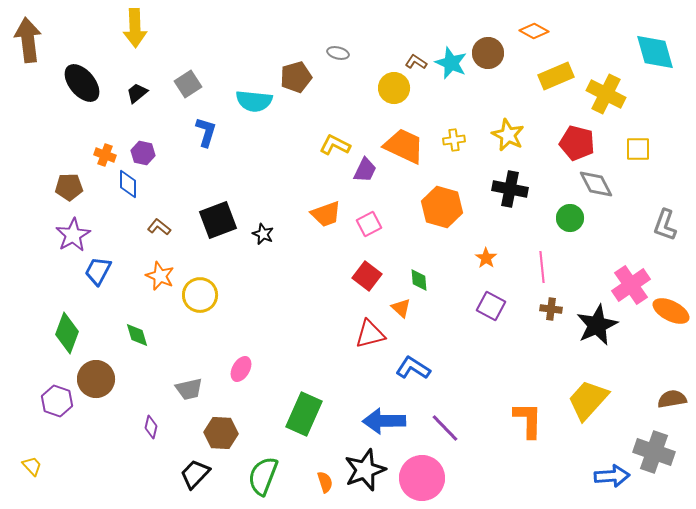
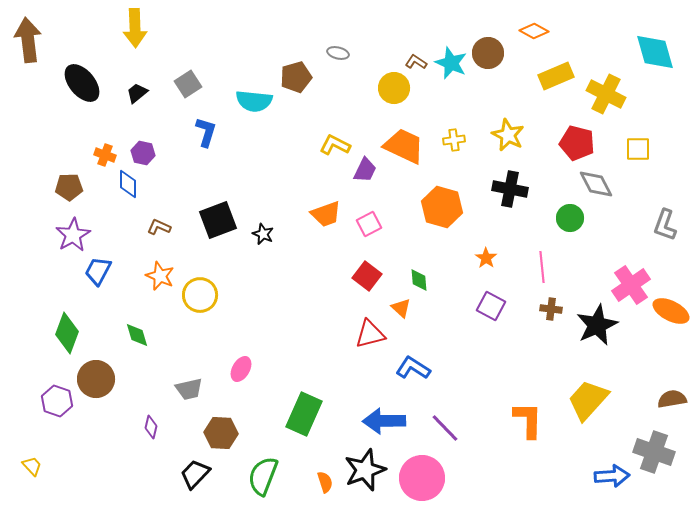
brown L-shape at (159, 227): rotated 15 degrees counterclockwise
